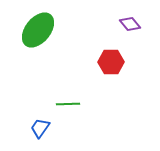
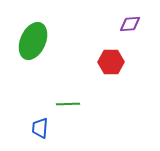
purple diamond: rotated 55 degrees counterclockwise
green ellipse: moved 5 px left, 11 px down; rotated 15 degrees counterclockwise
blue trapezoid: rotated 30 degrees counterclockwise
